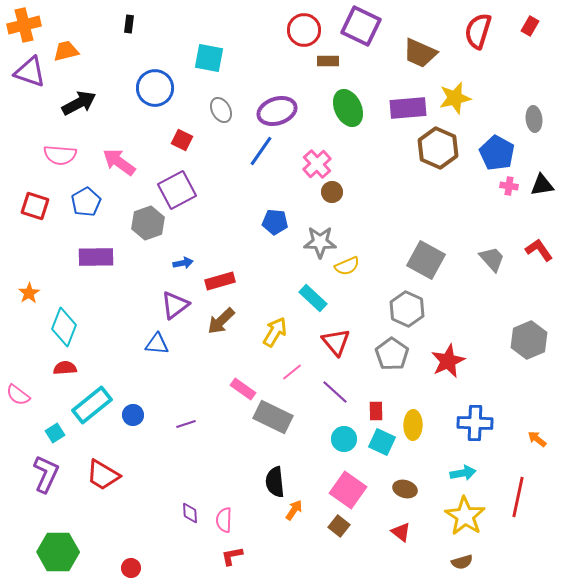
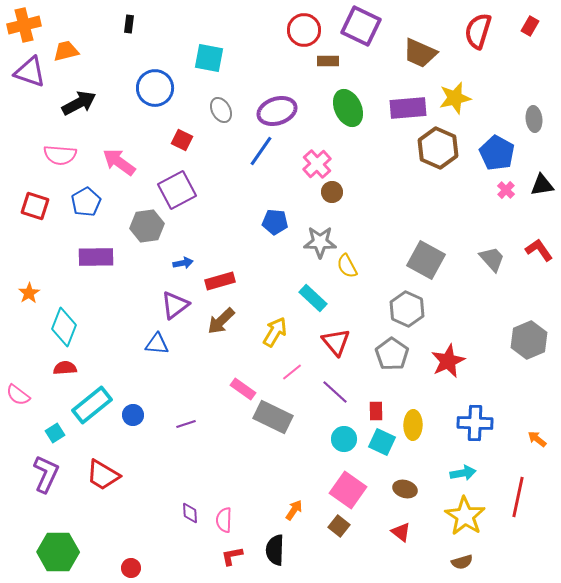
pink cross at (509, 186): moved 3 px left, 4 px down; rotated 36 degrees clockwise
gray hexagon at (148, 223): moved 1 px left, 3 px down; rotated 12 degrees clockwise
yellow semicircle at (347, 266): rotated 85 degrees clockwise
black semicircle at (275, 482): moved 68 px down; rotated 8 degrees clockwise
